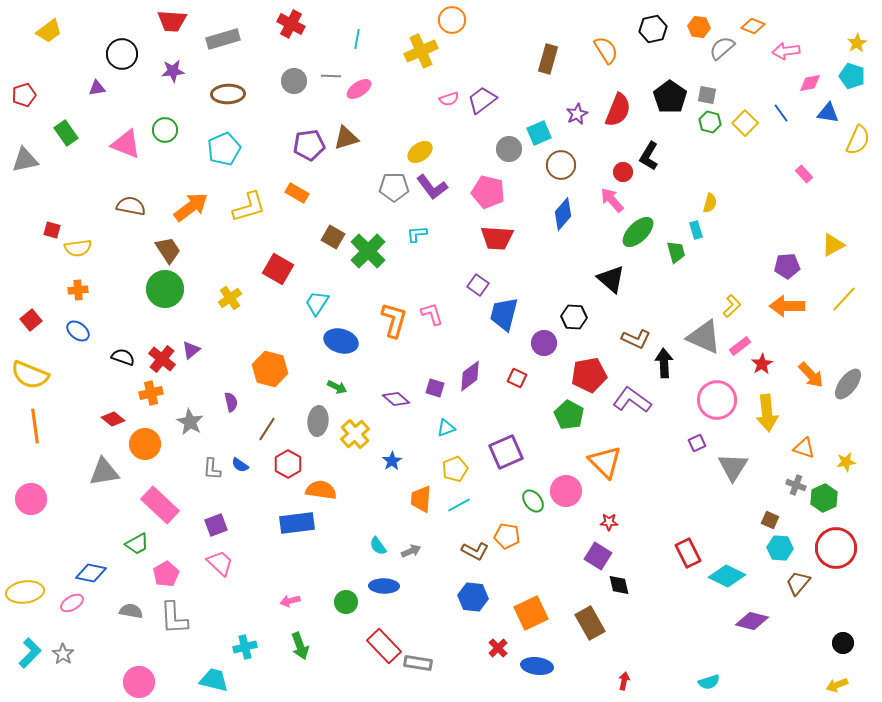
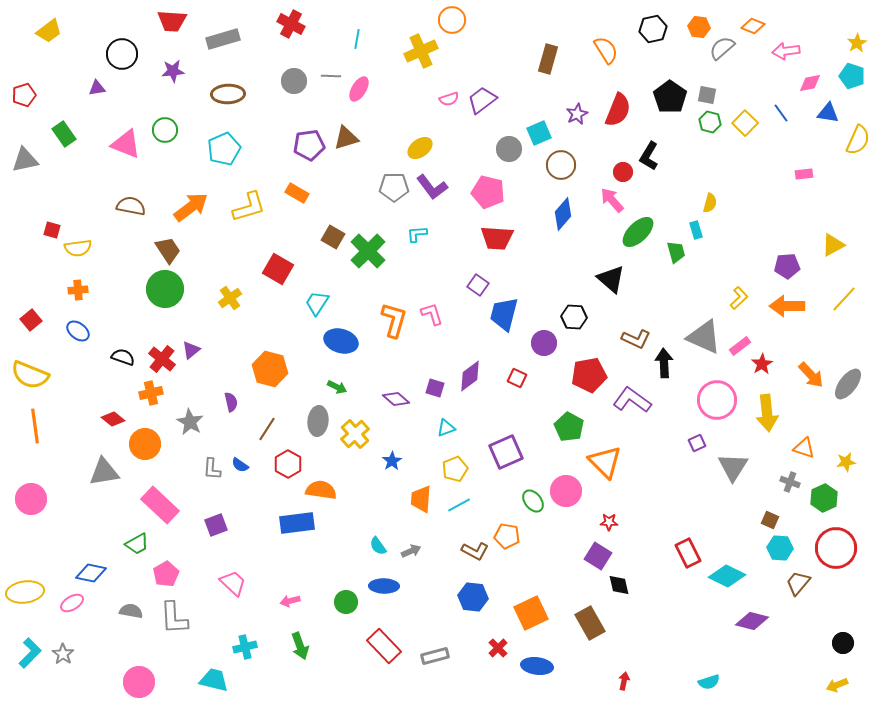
pink ellipse at (359, 89): rotated 25 degrees counterclockwise
green rectangle at (66, 133): moved 2 px left, 1 px down
yellow ellipse at (420, 152): moved 4 px up
pink rectangle at (804, 174): rotated 54 degrees counterclockwise
yellow L-shape at (732, 306): moved 7 px right, 8 px up
green pentagon at (569, 415): moved 12 px down
gray cross at (796, 485): moved 6 px left, 3 px up
pink trapezoid at (220, 563): moved 13 px right, 20 px down
gray rectangle at (418, 663): moved 17 px right, 7 px up; rotated 24 degrees counterclockwise
